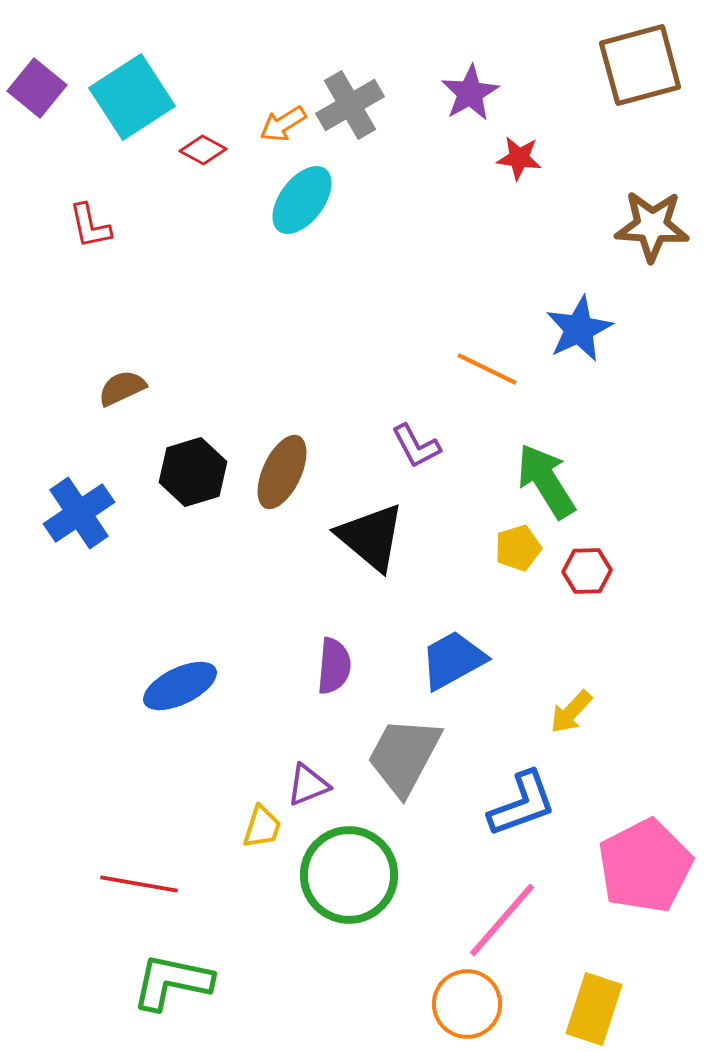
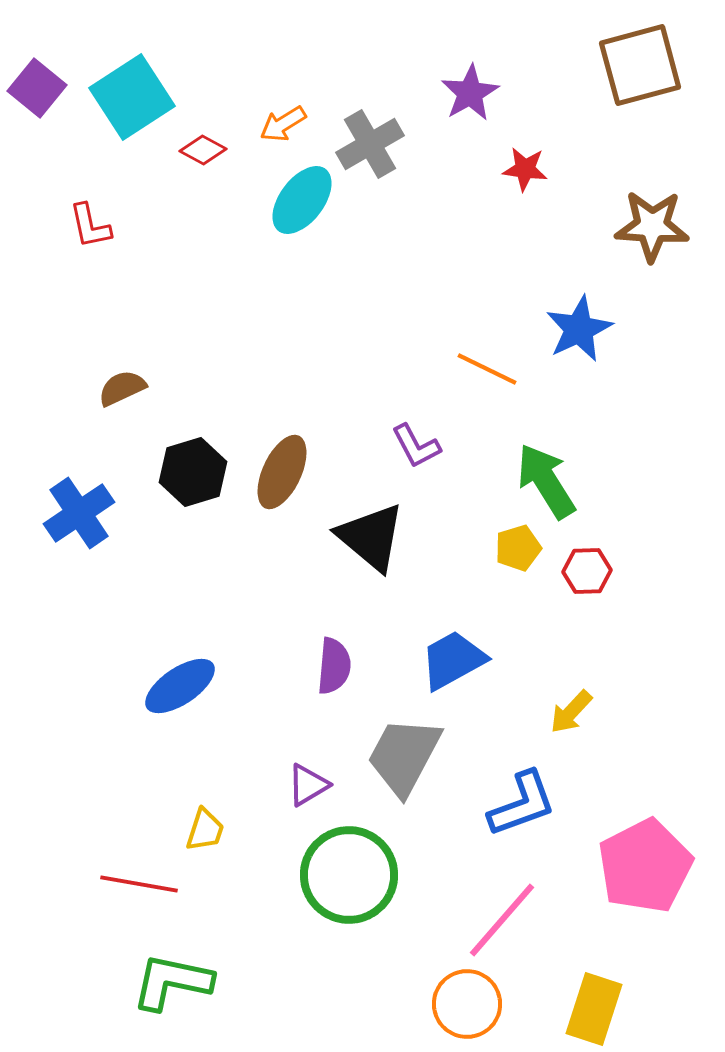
gray cross: moved 20 px right, 39 px down
red star: moved 6 px right, 11 px down
blue ellipse: rotated 8 degrees counterclockwise
purple triangle: rotated 9 degrees counterclockwise
yellow trapezoid: moved 57 px left, 3 px down
